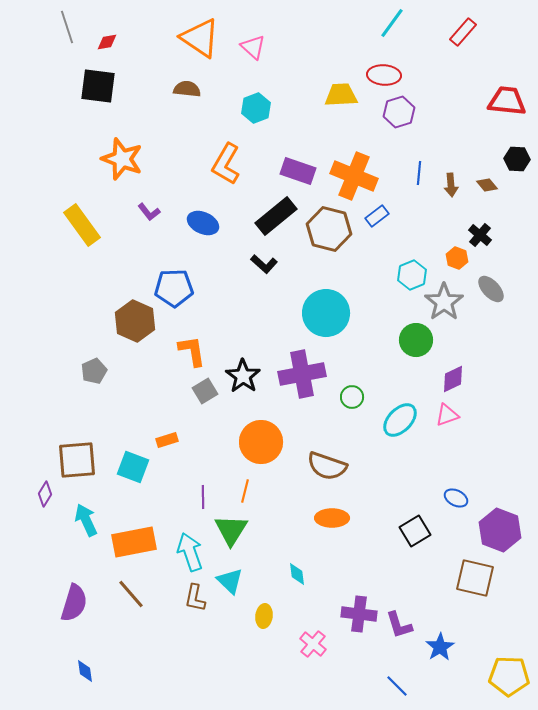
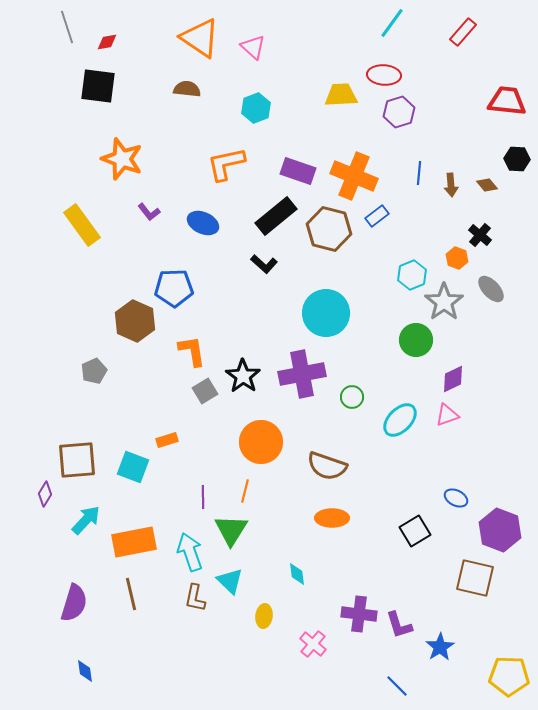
orange L-shape at (226, 164): rotated 48 degrees clockwise
cyan arrow at (86, 520): rotated 68 degrees clockwise
brown line at (131, 594): rotated 28 degrees clockwise
